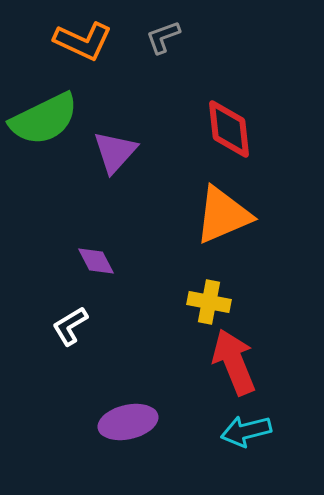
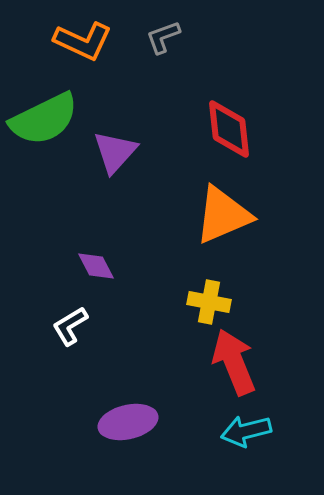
purple diamond: moved 5 px down
